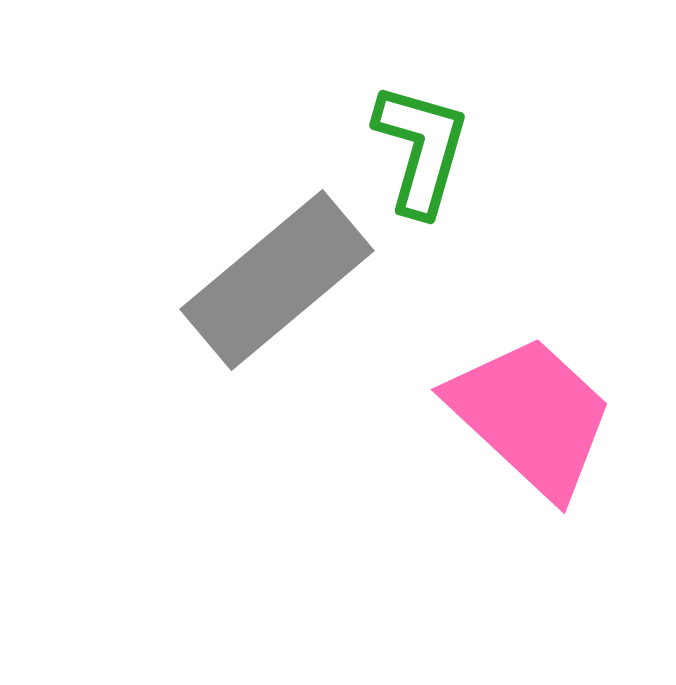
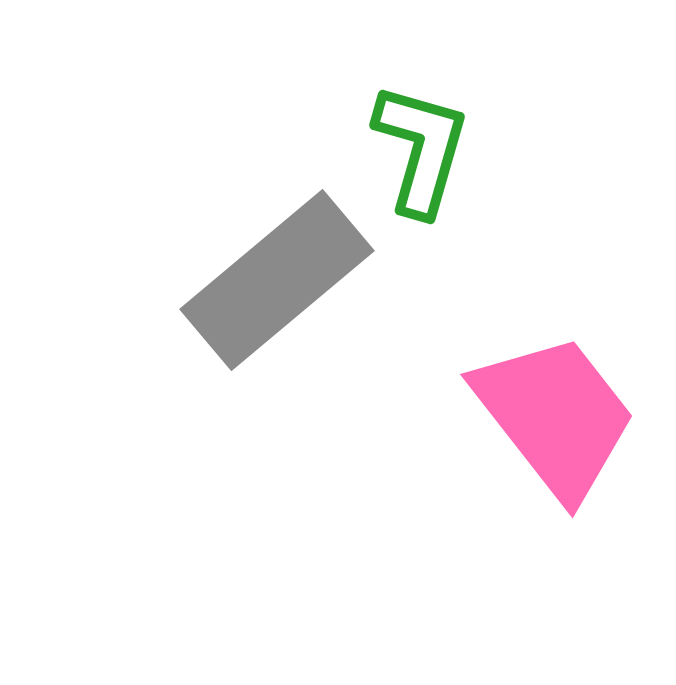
pink trapezoid: moved 24 px right; rotated 9 degrees clockwise
